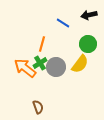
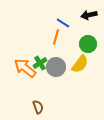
orange line: moved 14 px right, 7 px up
